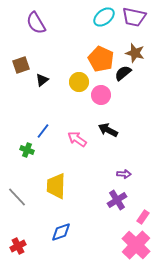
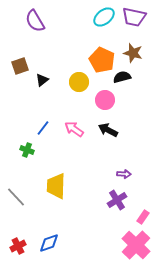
purple semicircle: moved 1 px left, 2 px up
brown star: moved 2 px left
orange pentagon: moved 1 px right, 1 px down
brown square: moved 1 px left, 1 px down
black semicircle: moved 1 px left, 4 px down; rotated 24 degrees clockwise
pink circle: moved 4 px right, 5 px down
blue line: moved 3 px up
pink arrow: moved 3 px left, 10 px up
gray line: moved 1 px left
blue diamond: moved 12 px left, 11 px down
